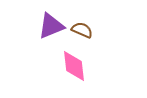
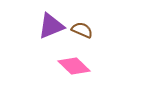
pink diamond: rotated 40 degrees counterclockwise
